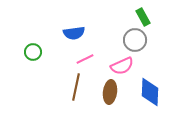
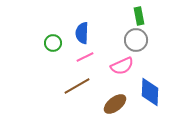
green rectangle: moved 4 px left, 1 px up; rotated 18 degrees clockwise
blue semicircle: moved 8 px right; rotated 100 degrees clockwise
gray circle: moved 1 px right
green circle: moved 20 px right, 9 px up
pink line: moved 2 px up
brown line: moved 1 px right, 1 px up; rotated 48 degrees clockwise
brown ellipse: moved 5 px right, 12 px down; rotated 45 degrees clockwise
